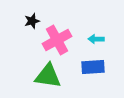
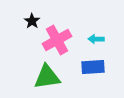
black star: rotated 21 degrees counterclockwise
green triangle: moved 1 px left, 1 px down; rotated 16 degrees counterclockwise
